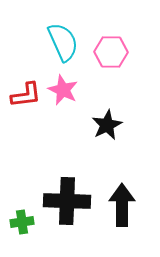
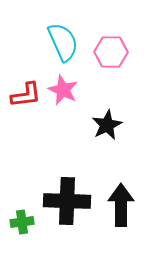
black arrow: moved 1 px left
